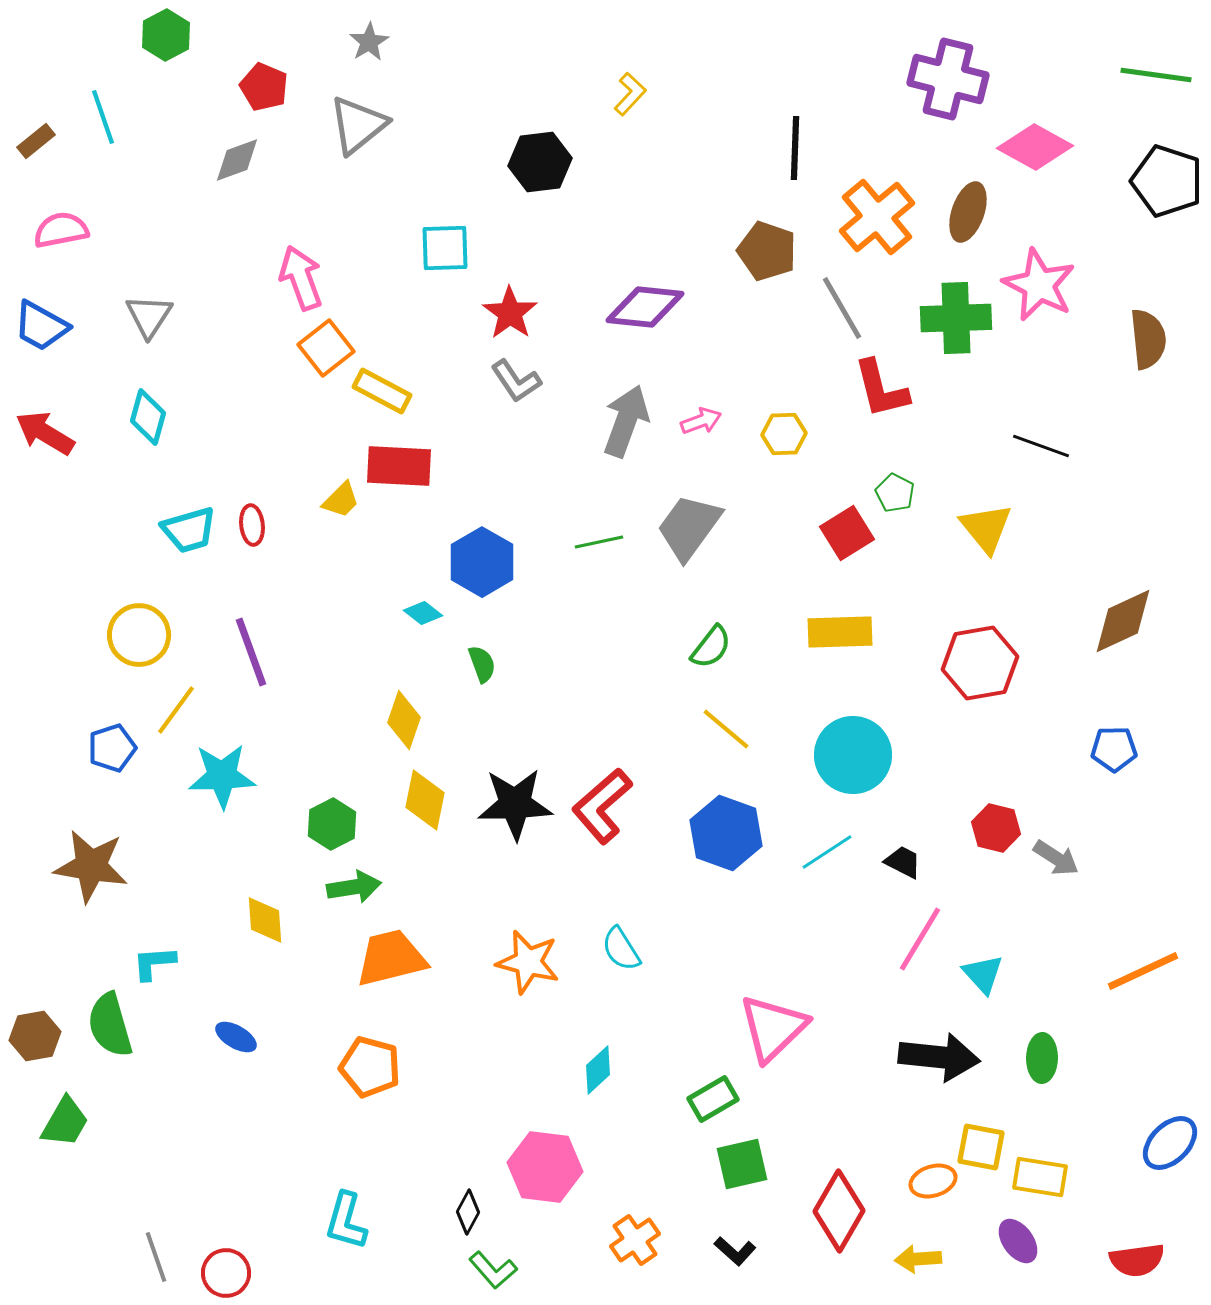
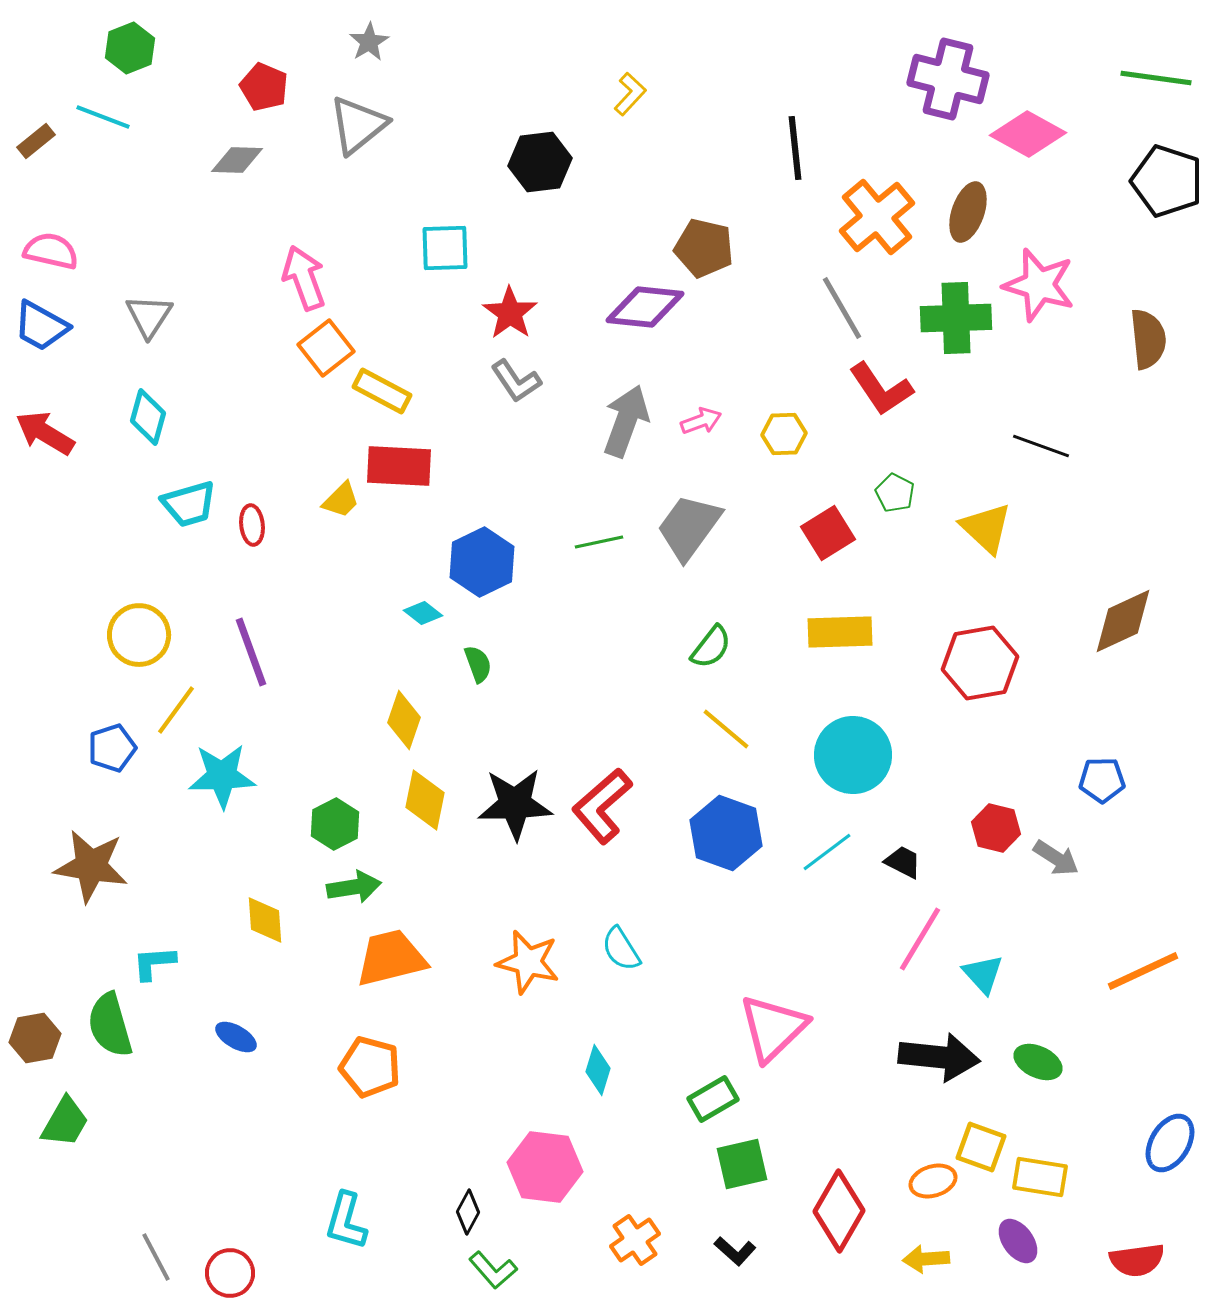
green hexagon at (166, 35): moved 36 px left, 13 px down; rotated 6 degrees clockwise
green line at (1156, 75): moved 3 px down
cyan line at (103, 117): rotated 50 degrees counterclockwise
pink diamond at (1035, 147): moved 7 px left, 13 px up
black line at (795, 148): rotated 8 degrees counterclockwise
gray diamond at (237, 160): rotated 22 degrees clockwise
pink semicircle at (61, 230): moved 10 px left, 21 px down; rotated 24 degrees clockwise
brown pentagon at (767, 251): moved 63 px left, 3 px up; rotated 6 degrees counterclockwise
pink arrow at (301, 278): moved 3 px right
pink star at (1039, 285): rotated 10 degrees counterclockwise
red L-shape at (881, 389): rotated 20 degrees counterclockwise
yellow triangle at (986, 528): rotated 8 degrees counterclockwise
cyan trapezoid at (189, 530): moved 26 px up
red square at (847, 533): moved 19 px left
blue hexagon at (482, 562): rotated 4 degrees clockwise
green semicircle at (482, 664): moved 4 px left
blue pentagon at (1114, 749): moved 12 px left, 31 px down
green hexagon at (332, 824): moved 3 px right
cyan line at (827, 852): rotated 4 degrees counterclockwise
brown hexagon at (35, 1036): moved 2 px down
green ellipse at (1042, 1058): moved 4 px left, 4 px down; rotated 66 degrees counterclockwise
cyan diamond at (598, 1070): rotated 30 degrees counterclockwise
blue ellipse at (1170, 1143): rotated 14 degrees counterclockwise
yellow square at (981, 1147): rotated 9 degrees clockwise
gray line at (156, 1257): rotated 9 degrees counterclockwise
yellow arrow at (918, 1259): moved 8 px right
red circle at (226, 1273): moved 4 px right
